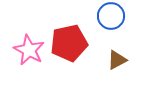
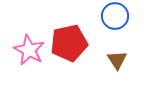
blue circle: moved 4 px right
brown triangle: rotated 35 degrees counterclockwise
